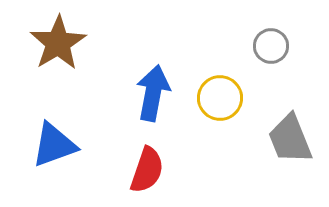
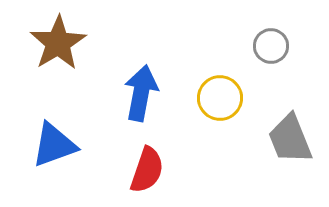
blue arrow: moved 12 px left
